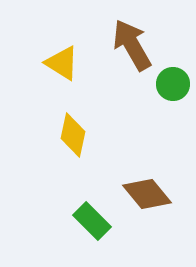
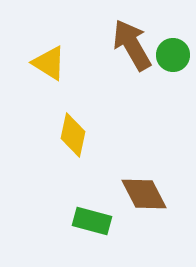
yellow triangle: moved 13 px left
green circle: moved 29 px up
brown diamond: moved 3 px left; rotated 12 degrees clockwise
green rectangle: rotated 30 degrees counterclockwise
